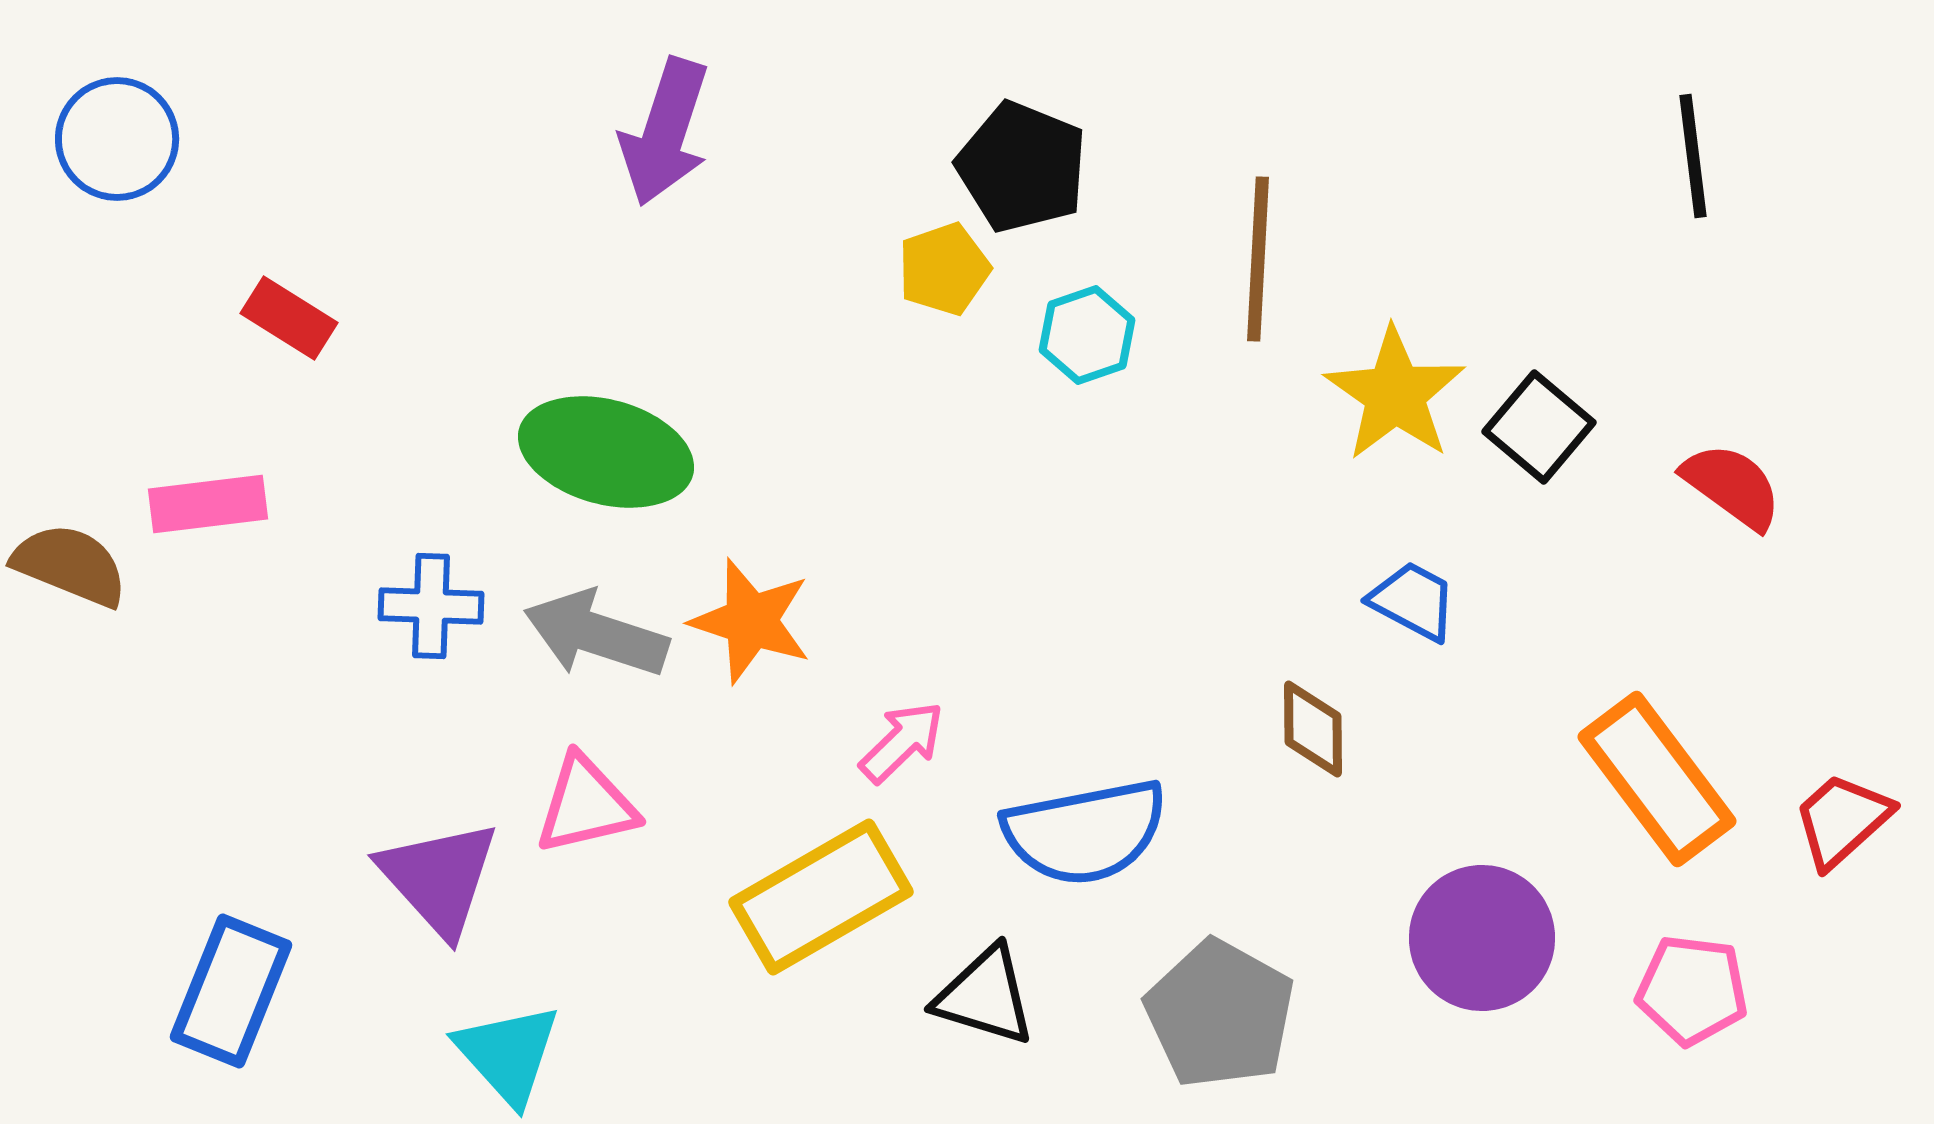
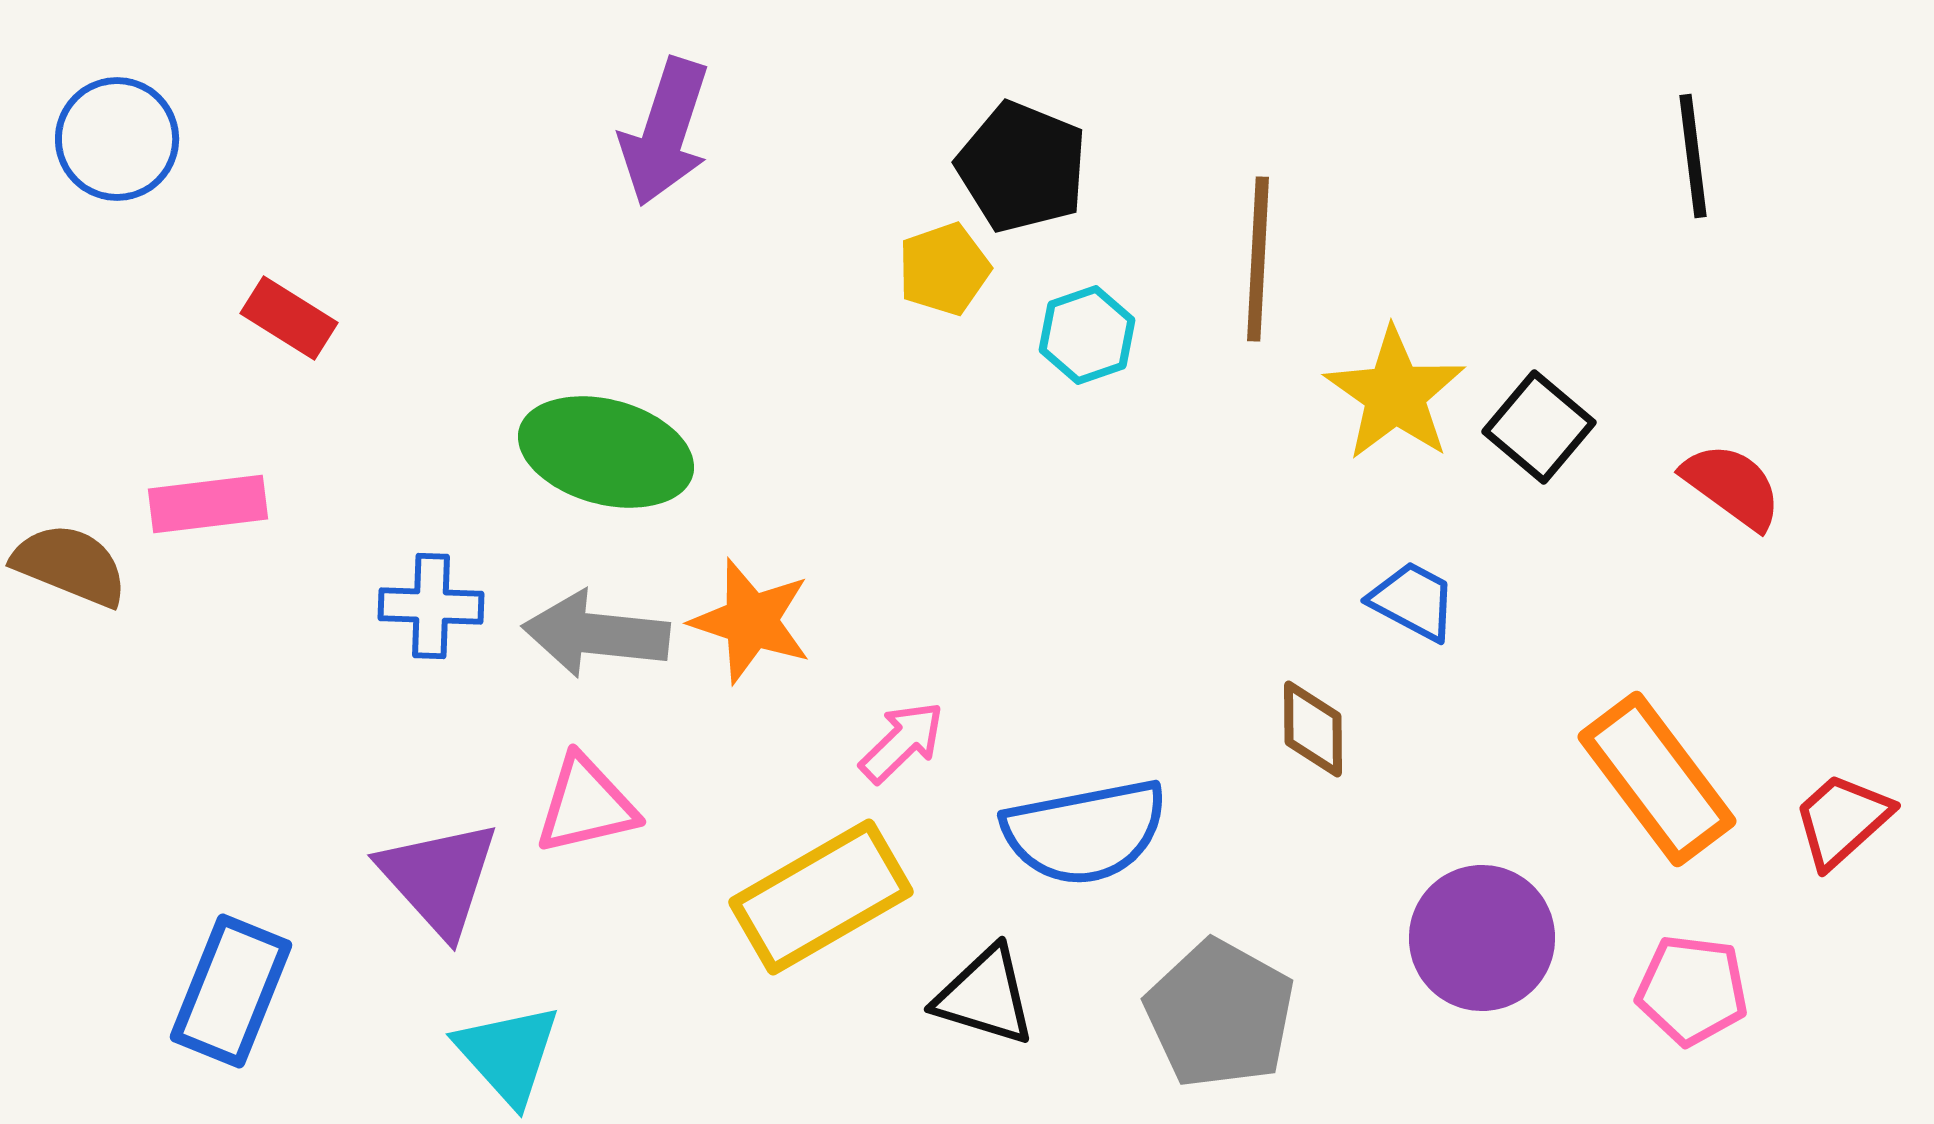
gray arrow: rotated 12 degrees counterclockwise
